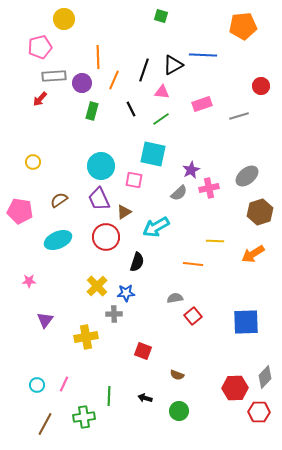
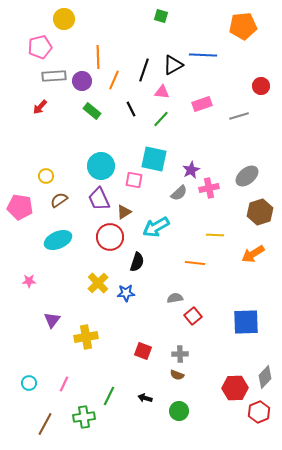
purple circle at (82, 83): moved 2 px up
red arrow at (40, 99): moved 8 px down
green rectangle at (92, 111): rotated 66 degrees counterclockwise
green line at (161, 119): rotated 12 degrees counterclockwise
cyan square at (153, 154): moved 1 px right, 5 px down
yellow circle at (33, 162): moved 13 px right, 14 px down
pink pentagon at (20, 211): moved 4 px up
red circle at (106, 237): moved 4 px right
yellow line at (215, 241): moved 6 px up
orange line at (193, 264): moved 2 px right, 1 px up
yellow cross at (97, 286): moved 1 px right, 3 px up
gray cross at (114, 314): moved 66 px right, 40 px down
purple triangle at (45, 320): moved 7 px right
cyan circle at (37, 385): moved 8 px left, 2 px up
green line at (109, 396): rotated 24 degrees clockwise
red hexagon at (259, 412): rotated 25 degrees counterclockwise
